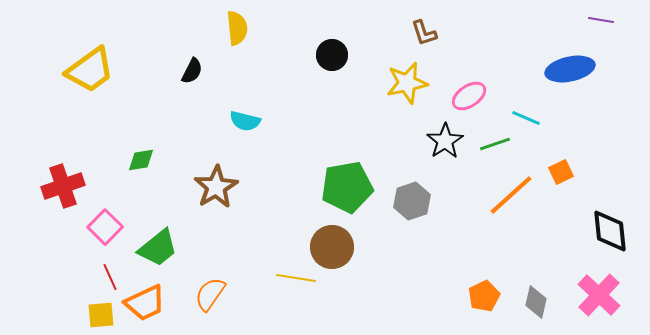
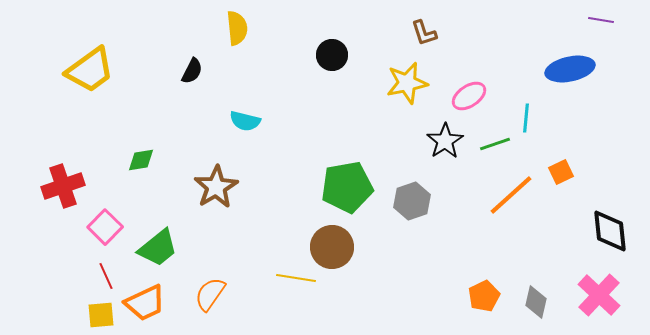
cyan line: rotated 72 degrees clockwise
red line: moved 4 px left, 1 px up
